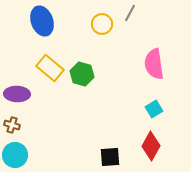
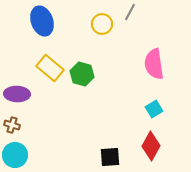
gray line: moved 1 px up
